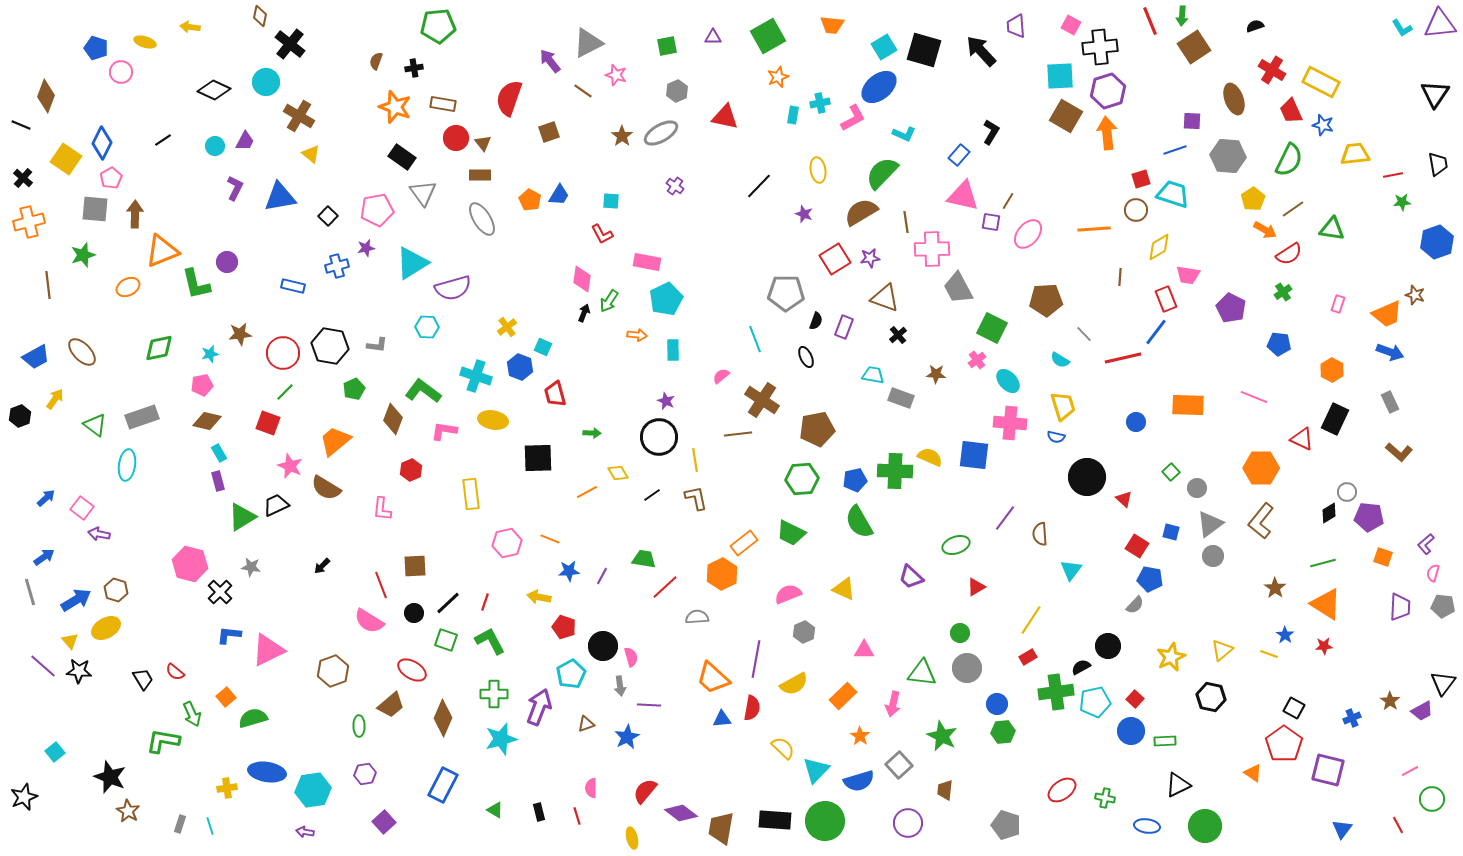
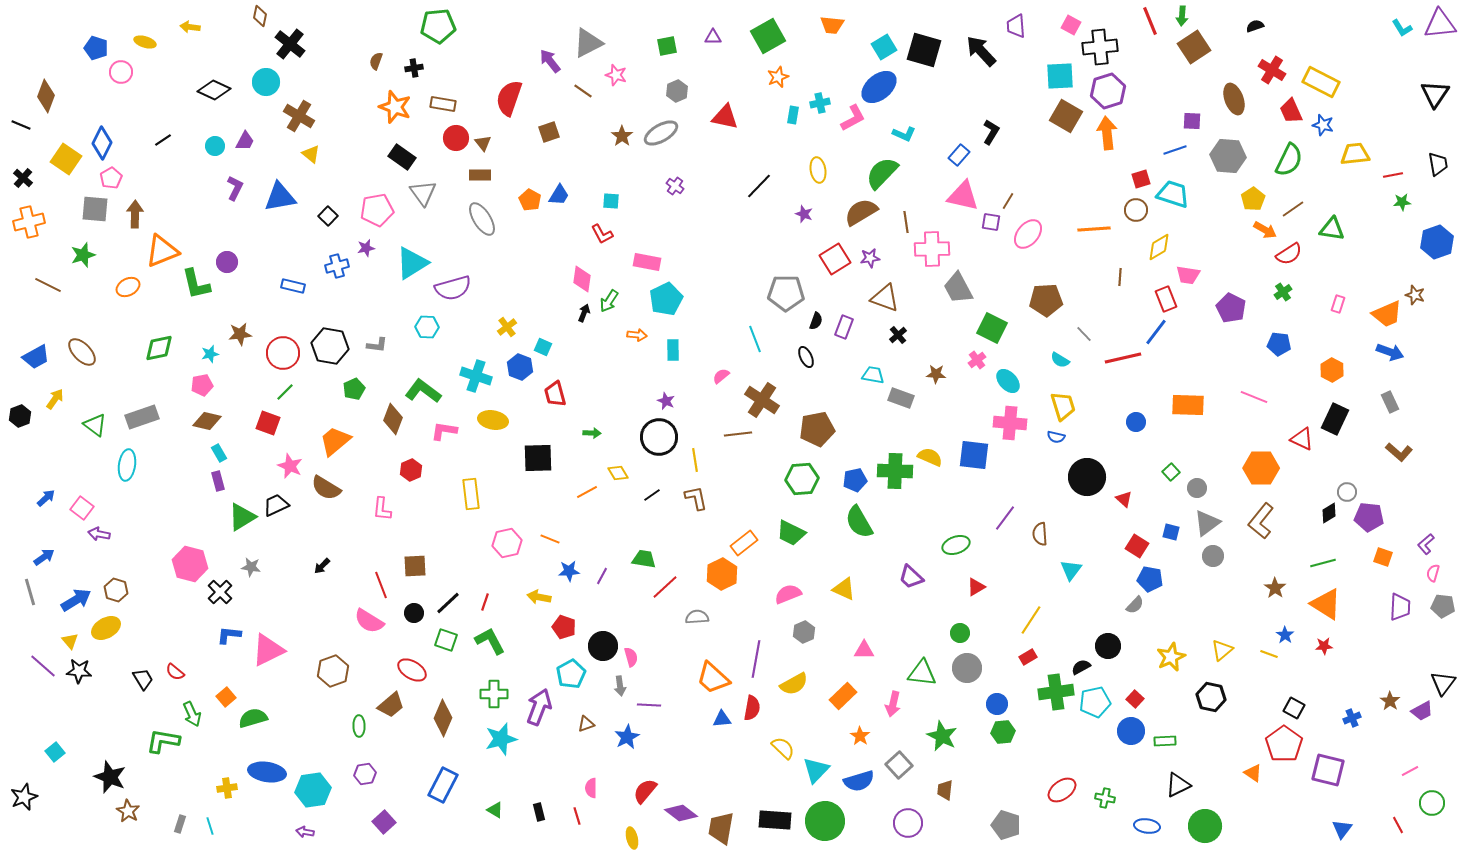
brown line at (48, 285): rotated 56 degrees counterclockwise
gray triangle at (1210, 524): moved 3 px left, 1 px up
green circle at (1432, 799): moved 4 px down
